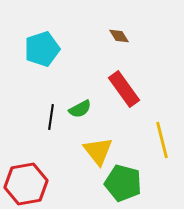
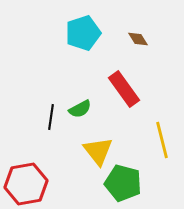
brown diamond: moved 19 px right, 3 px down
cyan pentagon: moved 41 px right, 16 px up
